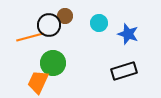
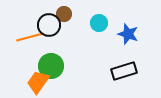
brown circle: moved 1 px left, 2 px up
green circle: moved 2 px left, 3 px down
orange trapezoid: rotated 10 degrees clockwise
